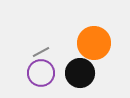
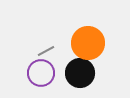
orange circle: moved 6 px left
gray line: moved 5 px right, 1 px up
